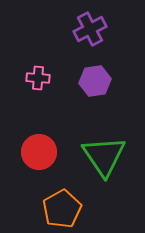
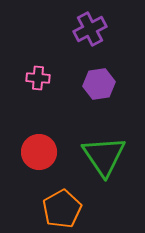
purple hexagon: moved 4 px right, 3 px down
